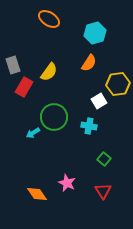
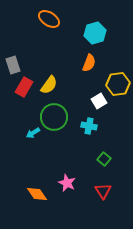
orange semicircle: rotated 12 degrees counterclockwise
yellow semicircle: moved 13 px down
